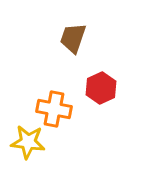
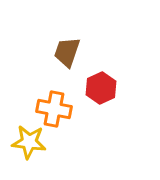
brown trapezoid: moved 6 px left, 14 px down
yellow star: moved 1 px right
